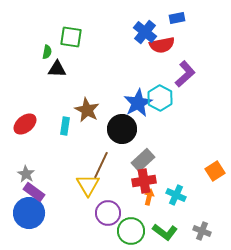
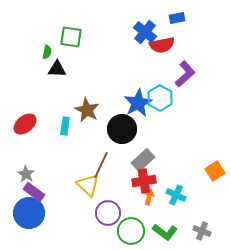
yellow triangle: rotated 15 degrees counterclockwise
